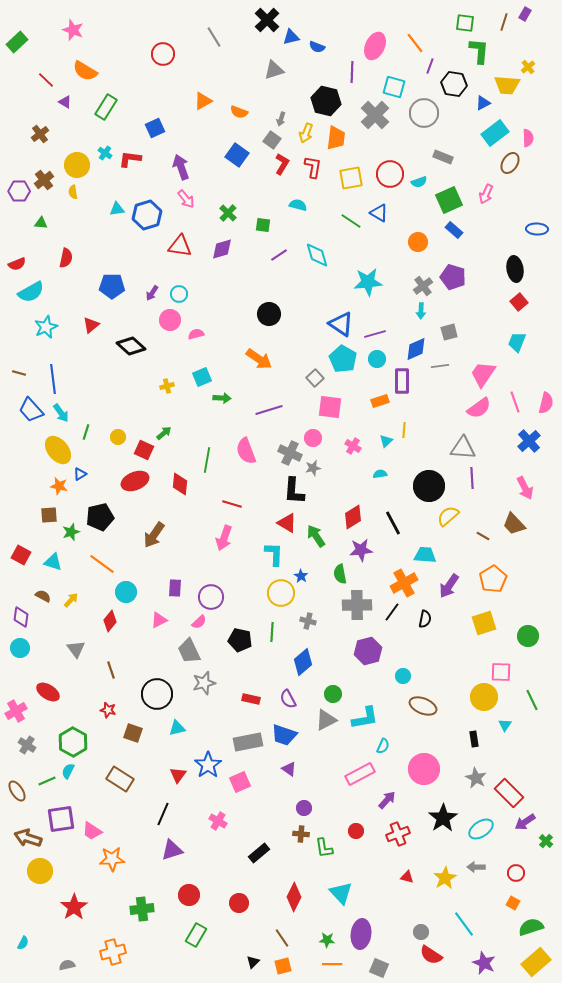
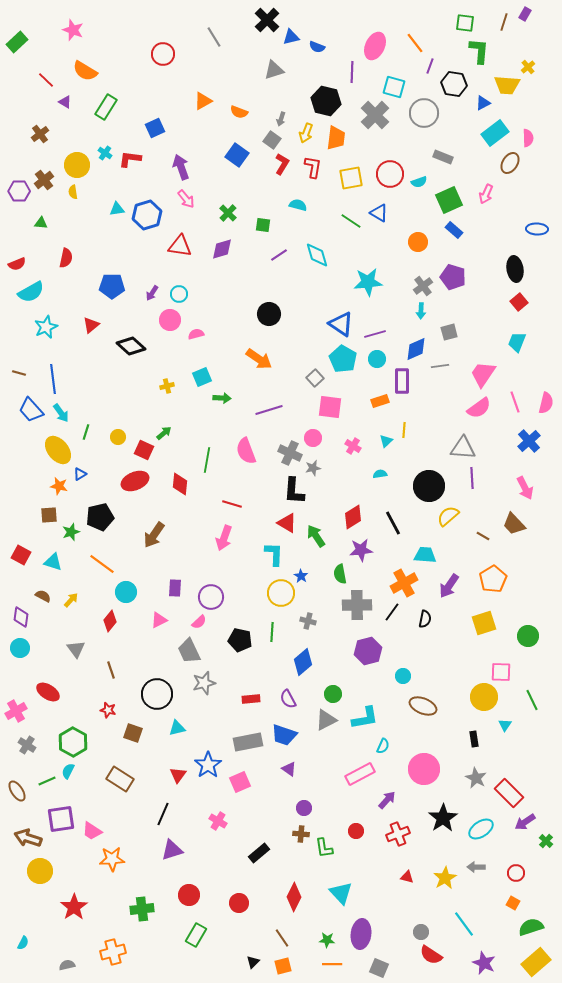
red rectangle at (251, 699): rotated 18 degrees counterclockwise
